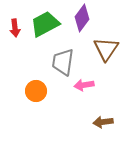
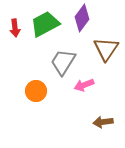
gray trapezoid: rotated 24 degrees clockwise
pink arrow: rotated 12 degrees counterclockwise
